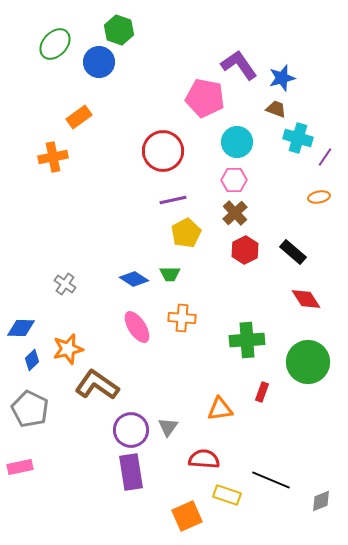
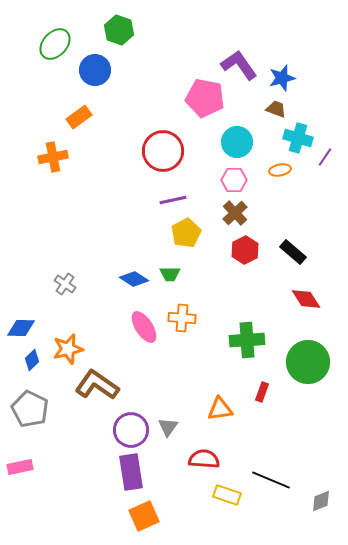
blue circle at (99, 62): moved 4 px left, 8 px down
orange ellipse at (319, 197): moved 39 px left, 27 px up
pink ellipse at (137, 327): moved 7 px right
orange square at (187, 516): moved 43 px left
